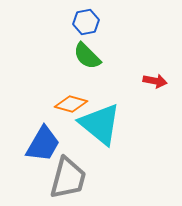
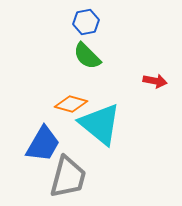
gray trapezoid: moved 1 px up
